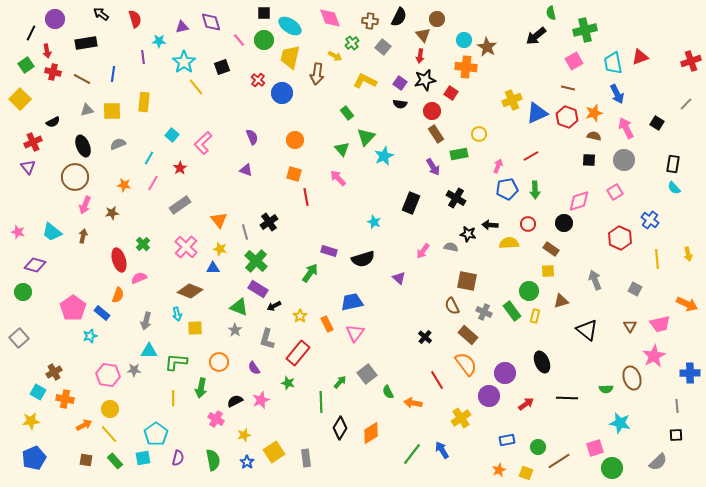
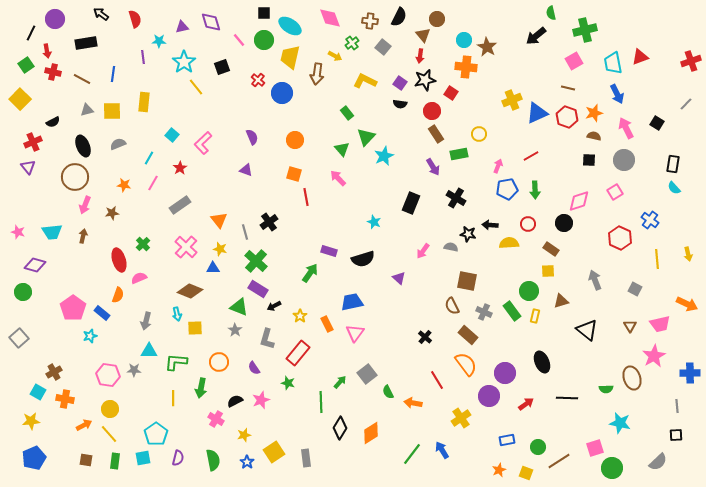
cyan trapezoid at (52, 232): rotated 45 degrees counterclockwise
green rectangle at (115, 461): rotated 49 degrees clockwise
